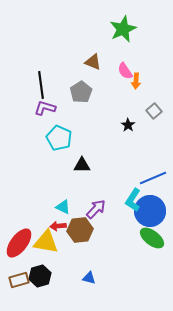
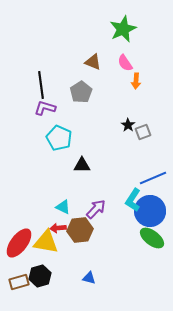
pink semicircle: moved 8 px up
gray square: moved 11 px left, 21 px down; rotated 21 degrees clockwise
red arrow: moved 2 px down
brown rectangle: moved 2 px down
